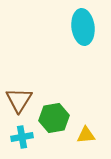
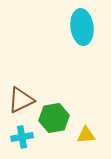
cyan ellipse: moved 1 px left
brown triangle: moved 2 px right; rotated 32 degrees clockwise
